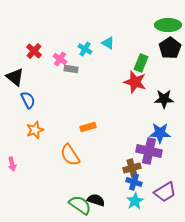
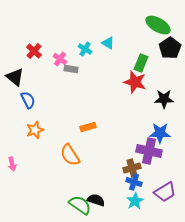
green ellipse: moved 10 px left; rotated 30 degrees clockwise
